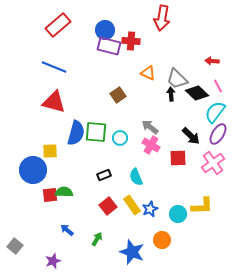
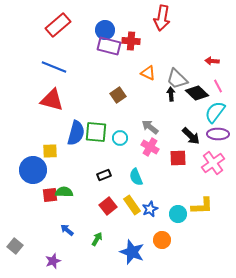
red triangle at (54, 102): moved 2 px left, 2 px up
purple ellipse at (218, 134): rotated 60 degrees clockwise
pink cross at (151, 145): moved 1 px left, 2 px down
